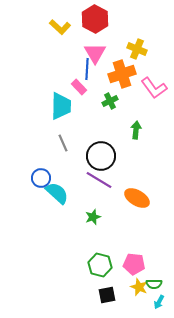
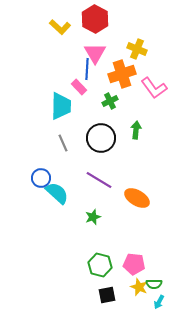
black circle: moved 18 px up
